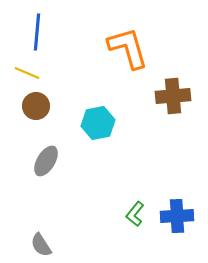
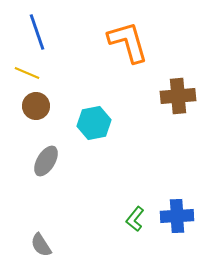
blue line: rotated 24 degrees counterclockwise
orange L-shape: moved 6 px up
brown cross: moved 5 px right
cyan hexagon: moved 4 px left
green L-shape: moved 5 px down
